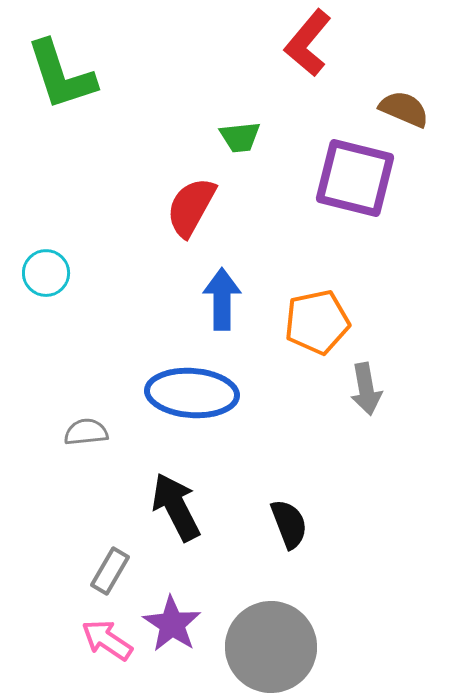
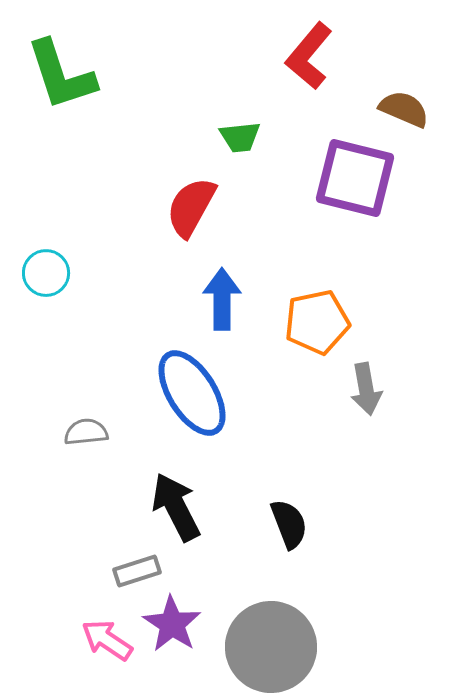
red L-shape: moved 1 px right, 13 px down
blue ellipse: rotated 54 degrees clockwise
gray rectangle: moved 27 px right; rotated 42 degrees clockwise
